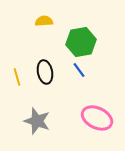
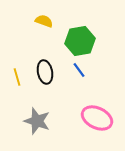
yellow semicircle: rotated 24 degrees clockwise
green hexagon: moved 1 px left, 1 px up
